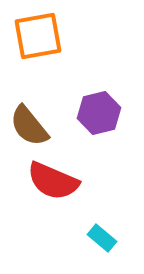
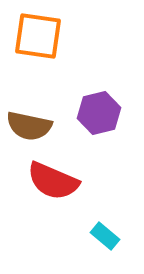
orange square: rotated 18 degrees clockwise
brown semicircle: rotated 39 degrees counterclockwise
cyan rectangle: moved 3 px right, 2 px up
